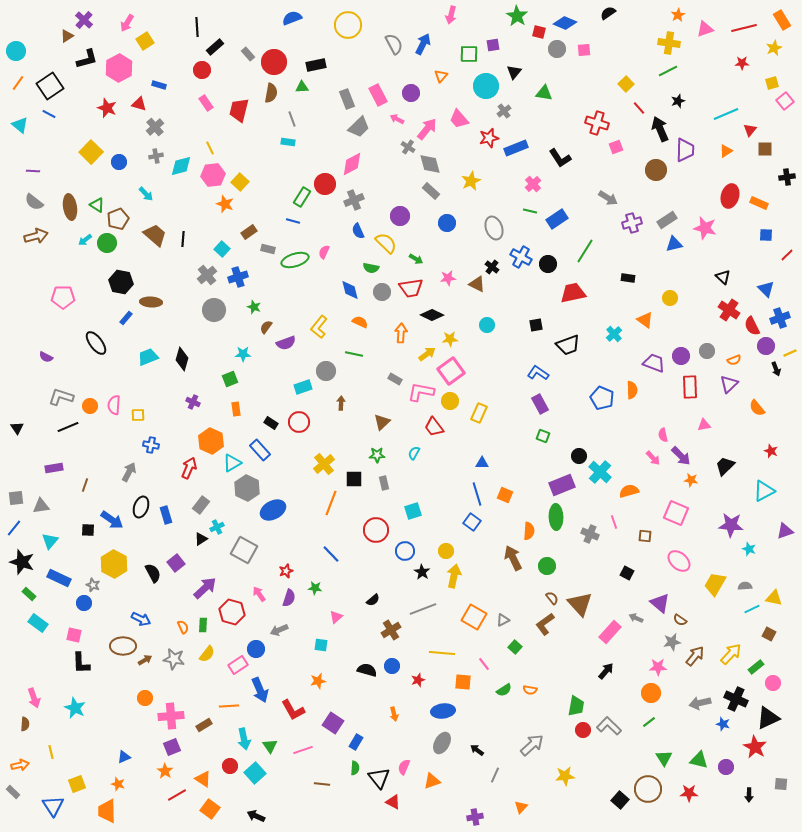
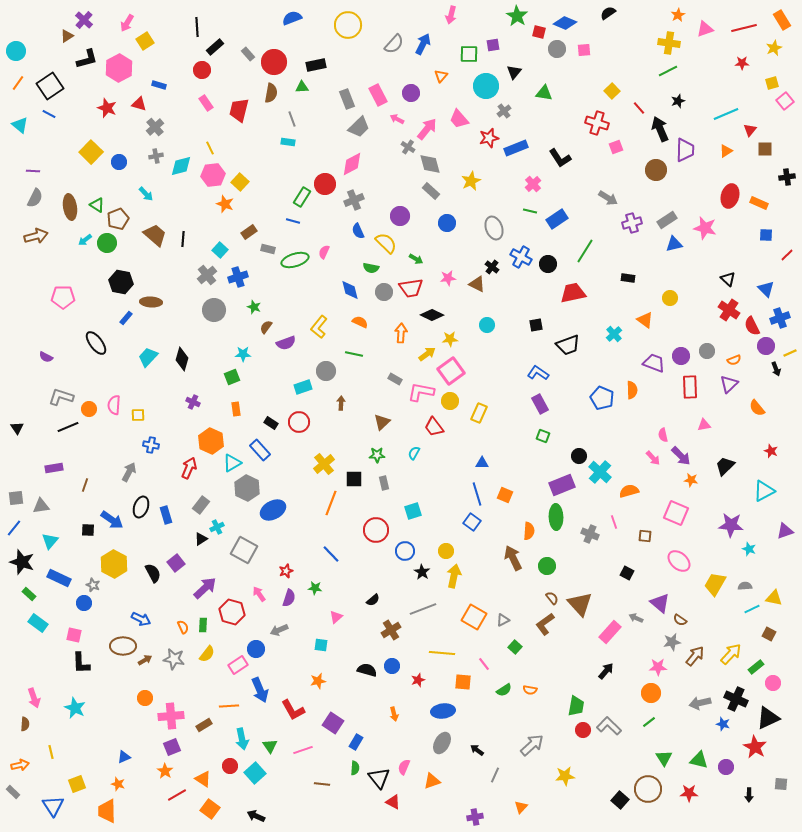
gray semicircle at (394, 44): rotated 70 degrees clockwise
yellow square at (626, 84): moved 14 px left, 7 px down
gray semicircle at (34, 202): moved 1 px right, 4 px up; rotated 102 degrees counterclockwise
cyan square at (222, 249): moved 2 px left, 1 px down
black triangle at (723, 277): moved 5 px right, 2 px down
gray circle at (382, 292): moved 2 px right
cyan trapezoid at (148, 357): rotated 25 degrees counterclockwise
green square at (230, 379): moved 2 px right, 2 px up
orange circle at (90, 406): moved 1 px left, 3 px down
cyan arrow at (244, 739): moved 2 px left
